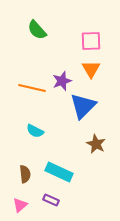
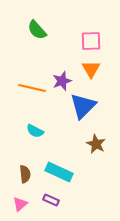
pink triangle: moved 1 px up
